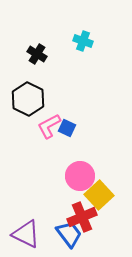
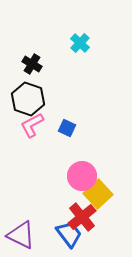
cyan cross: moved 3 px left, 2 px down; rotated 24 degrees clockwise
black cross: moved 5 px left, 10 px down
black hexagon: rotated 8 degrees counterclockwise
pink L-shape: moved 17 px left, 1 px up
pink circle: moved 2 px right
yellow square: moved 1 px left, 1 px up
red cross: rotated 16 degrees counterclockwise
purple triangle: moved 5 px left, 1 px down
